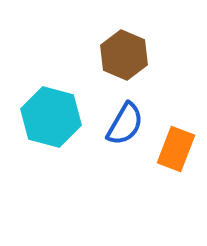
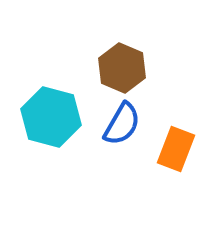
brown hexagon: moved 2 px left, 13 px down
blue semicircle: moved 3 px left
